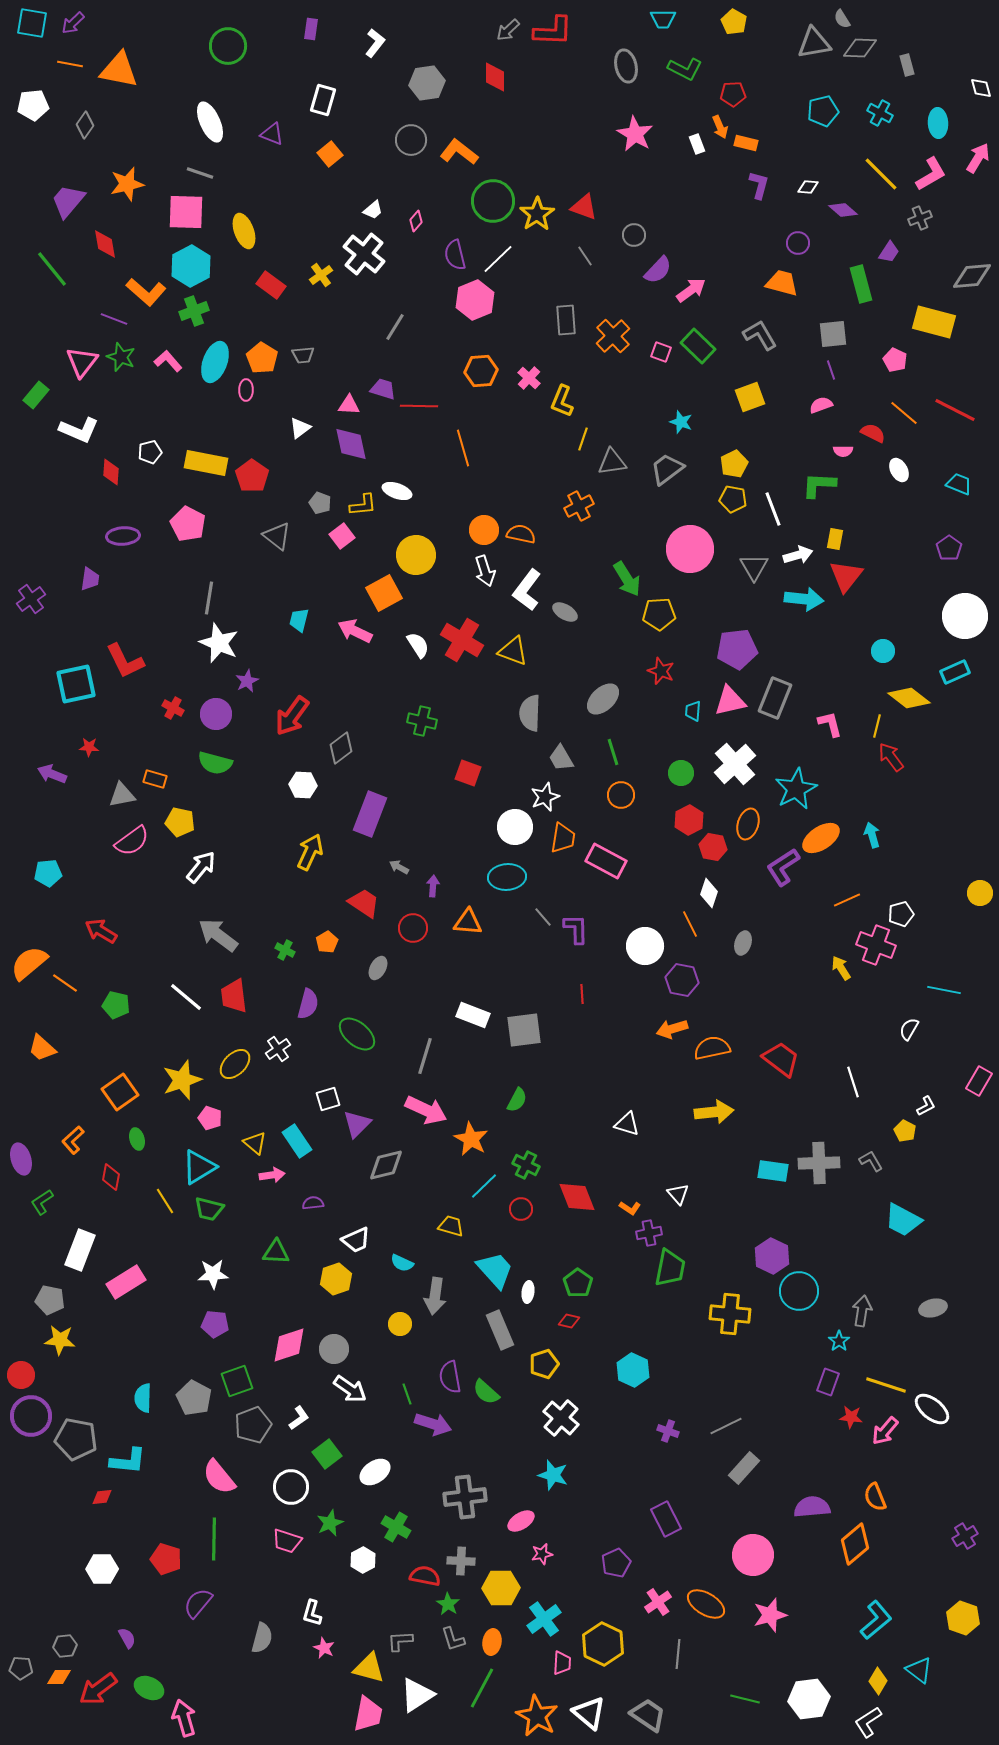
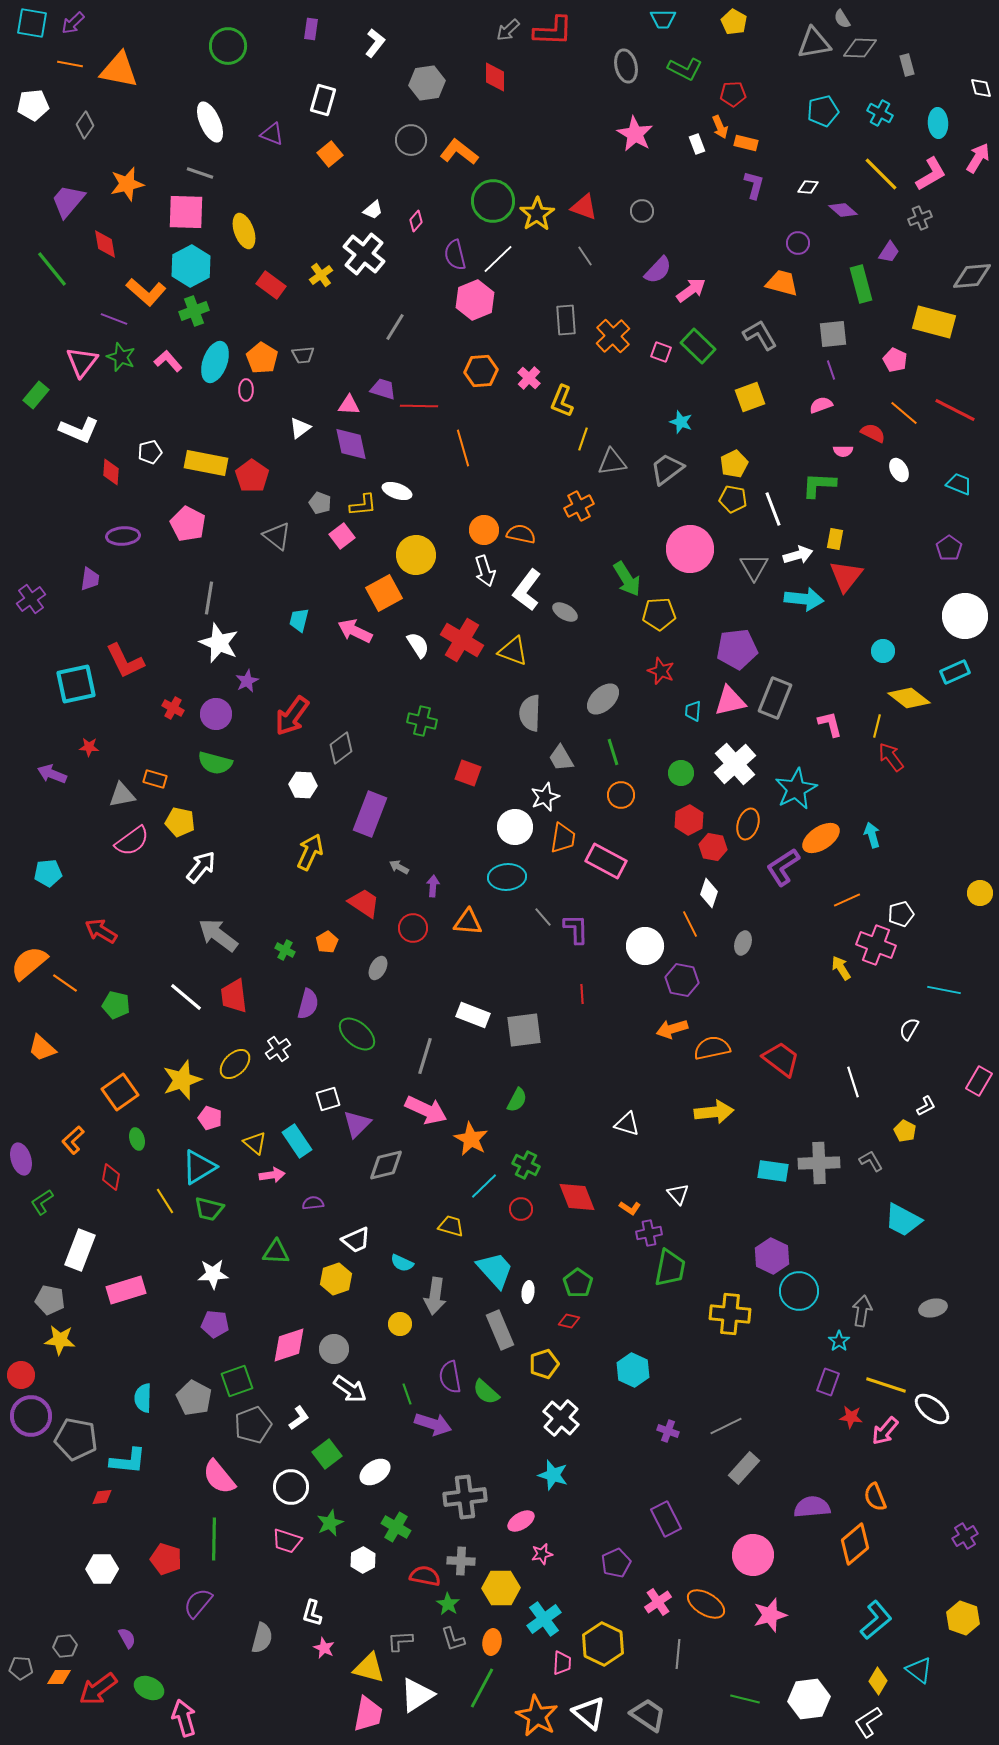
purple L-shape at (759, 185): moved 5 px left
gray circle at (634, 235): moved 8 px right, 24 px up
pink rectangle at (126, 1282): moved 8 px down; rotated 15 degrees clockwise
